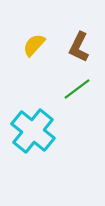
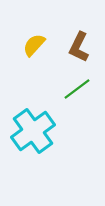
cyan cross: rotated 15 degrees clockwise
